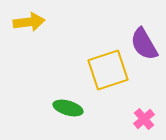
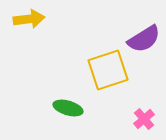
yellow arrow: moved 3 px up
purple semicircle: moved 5 px up; rotated 92 degrees counterclockwise
